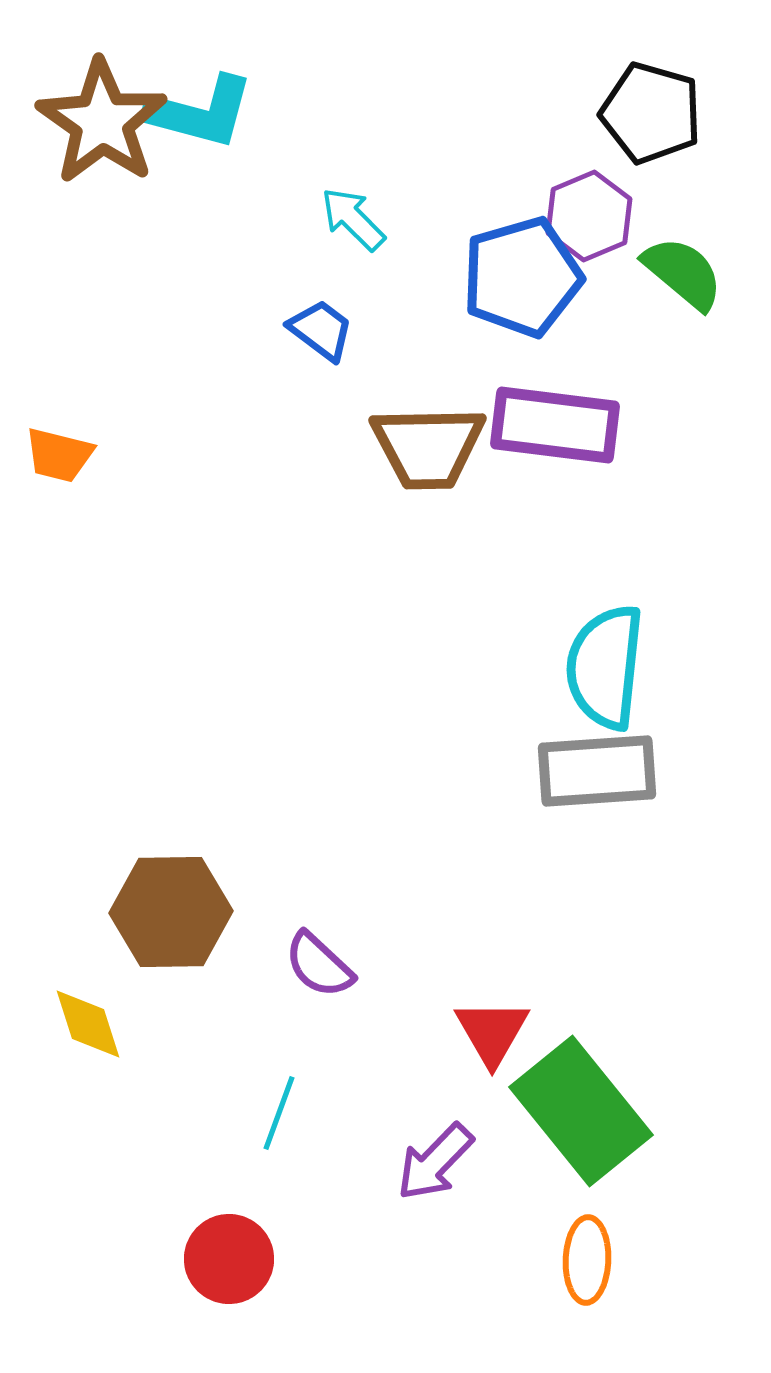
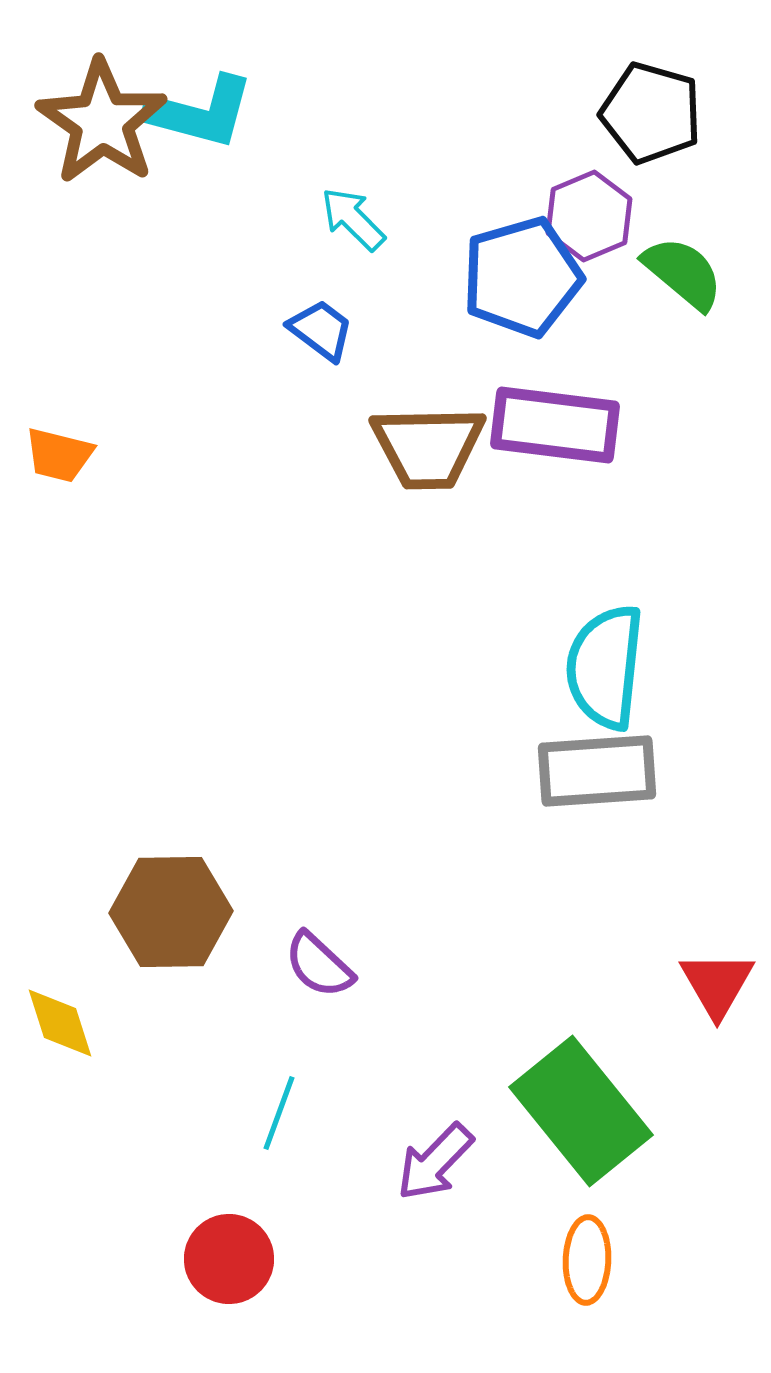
yellow diamond: moved 28 px left, 1 px up
red triangle: moved 225 px right, 48 px up
